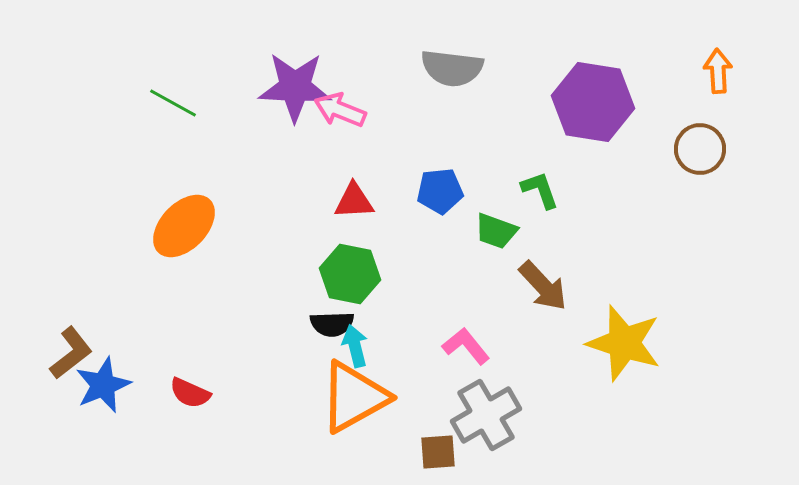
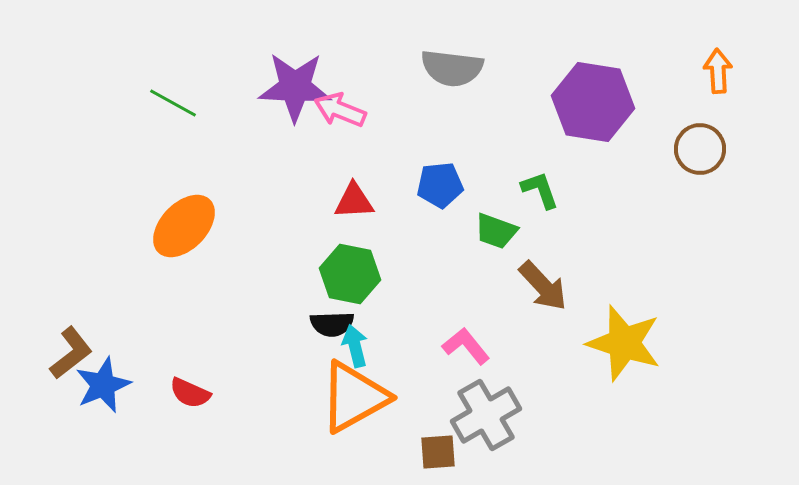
blue pentagon: moved 6 px up
